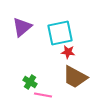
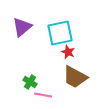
red star: rotated 16 degrees clockwise
